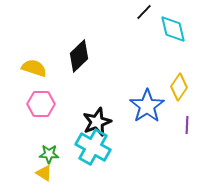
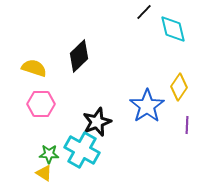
cyan cross: moved 11 px left, 3 px down
